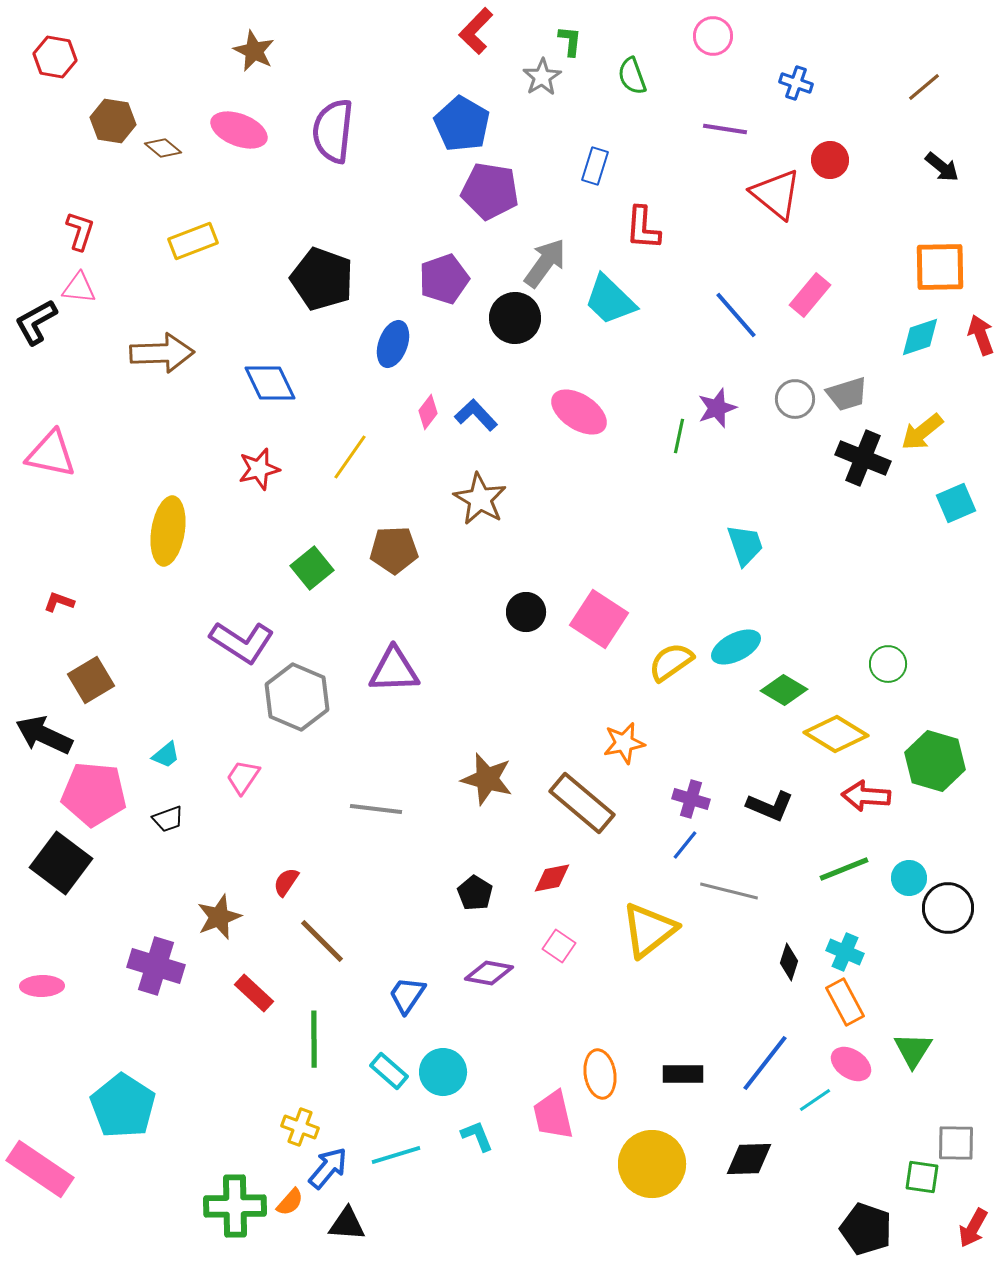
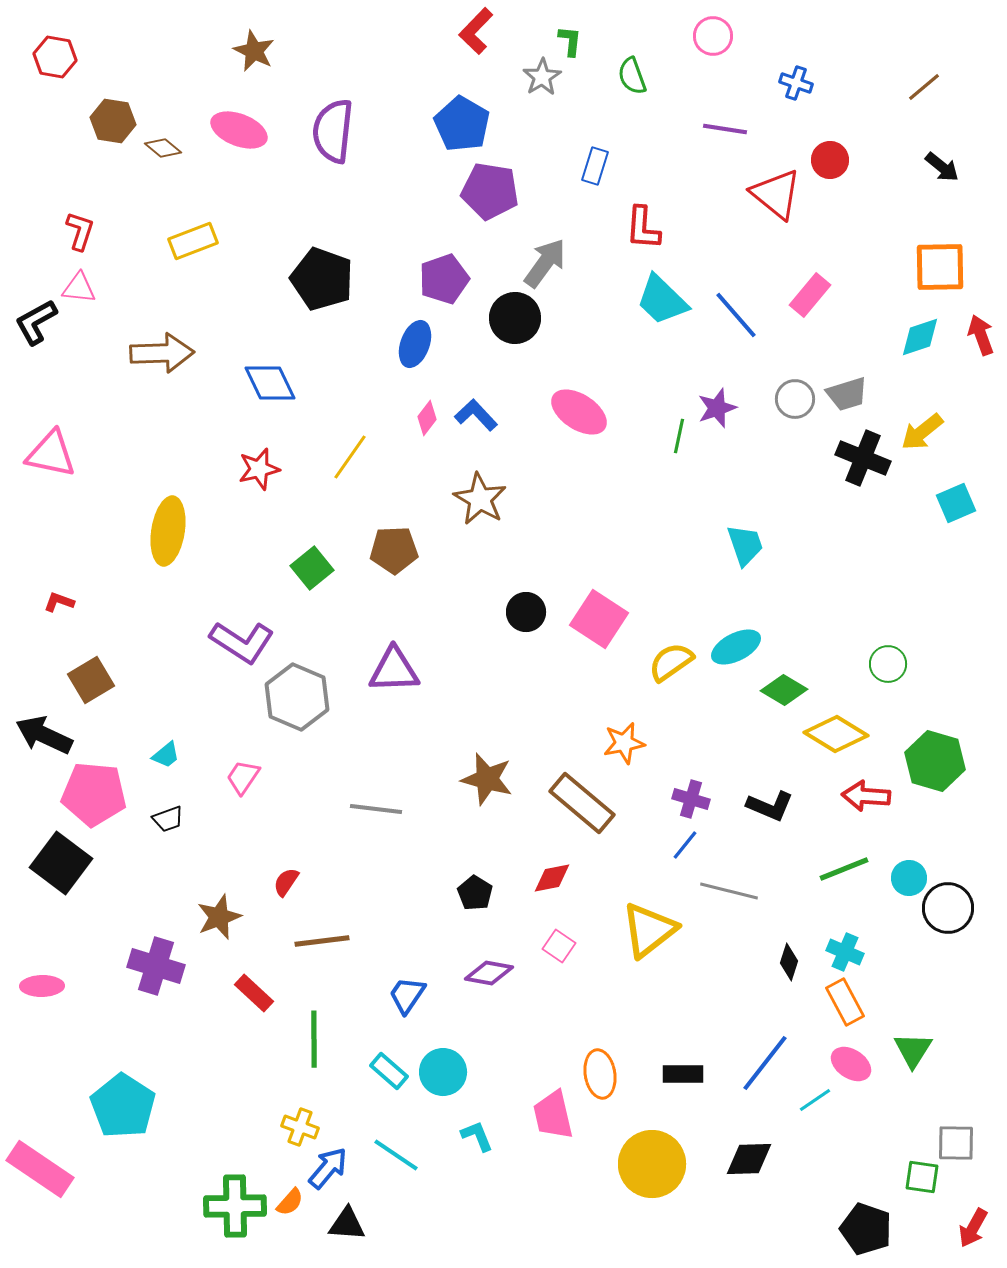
cyan trapezoid at (610, 300): moved 52 px right
blue ellipse at (393, 344): moved 22 px right
pink diamond at (428, 412): moved 1 px left, 6 px down
brown line at (322, 941): rotated 52 degrees counterclockwise
cyan line at (396, 1155): rotated 51 degrees clockwise
